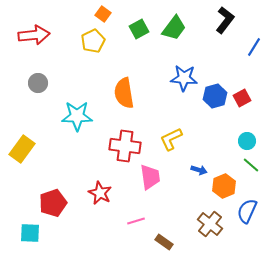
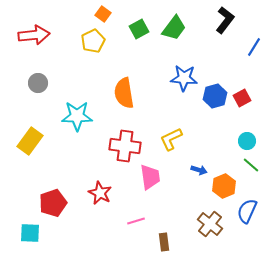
yellow rectangle: moved 8 px right, 8 px up
brown rectangle: rotated 48 degrees clockwise
